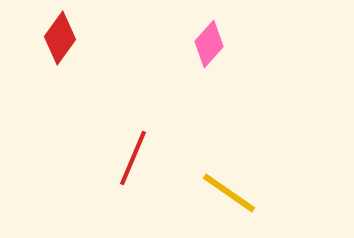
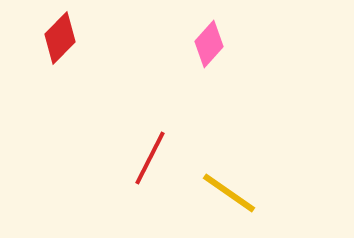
red diamond: rotated 9 degrees clockwise
red line: moved 17 px right; rotated 4 degrees clockwise
